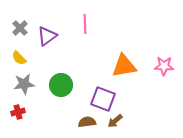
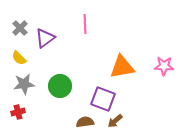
purple triangle: moved 2 px left, 2 px down
orange triangle: moved 2 px left, 1 px down
green circle: moved 1 px left, 1 px down
brown semicircle: moved 2 px left
